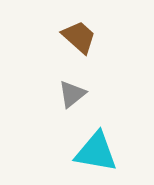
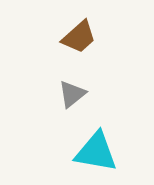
brown trapezoid: rotated 96 degrees clockwise
